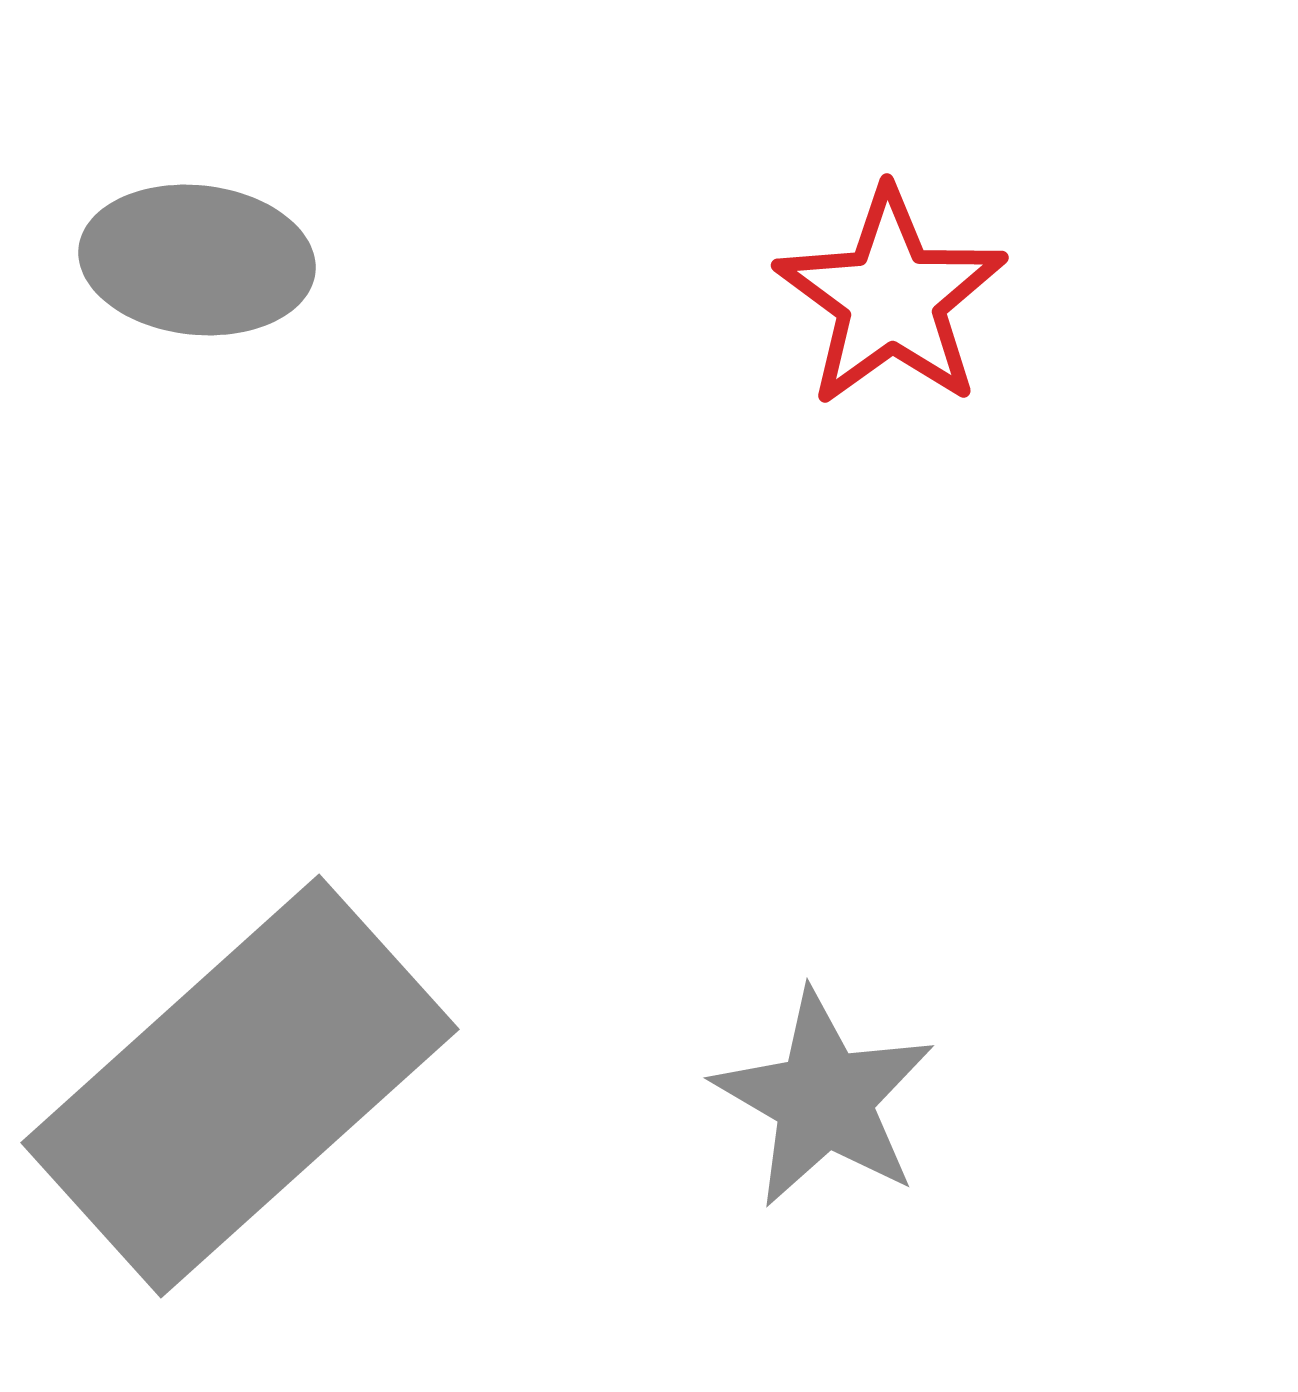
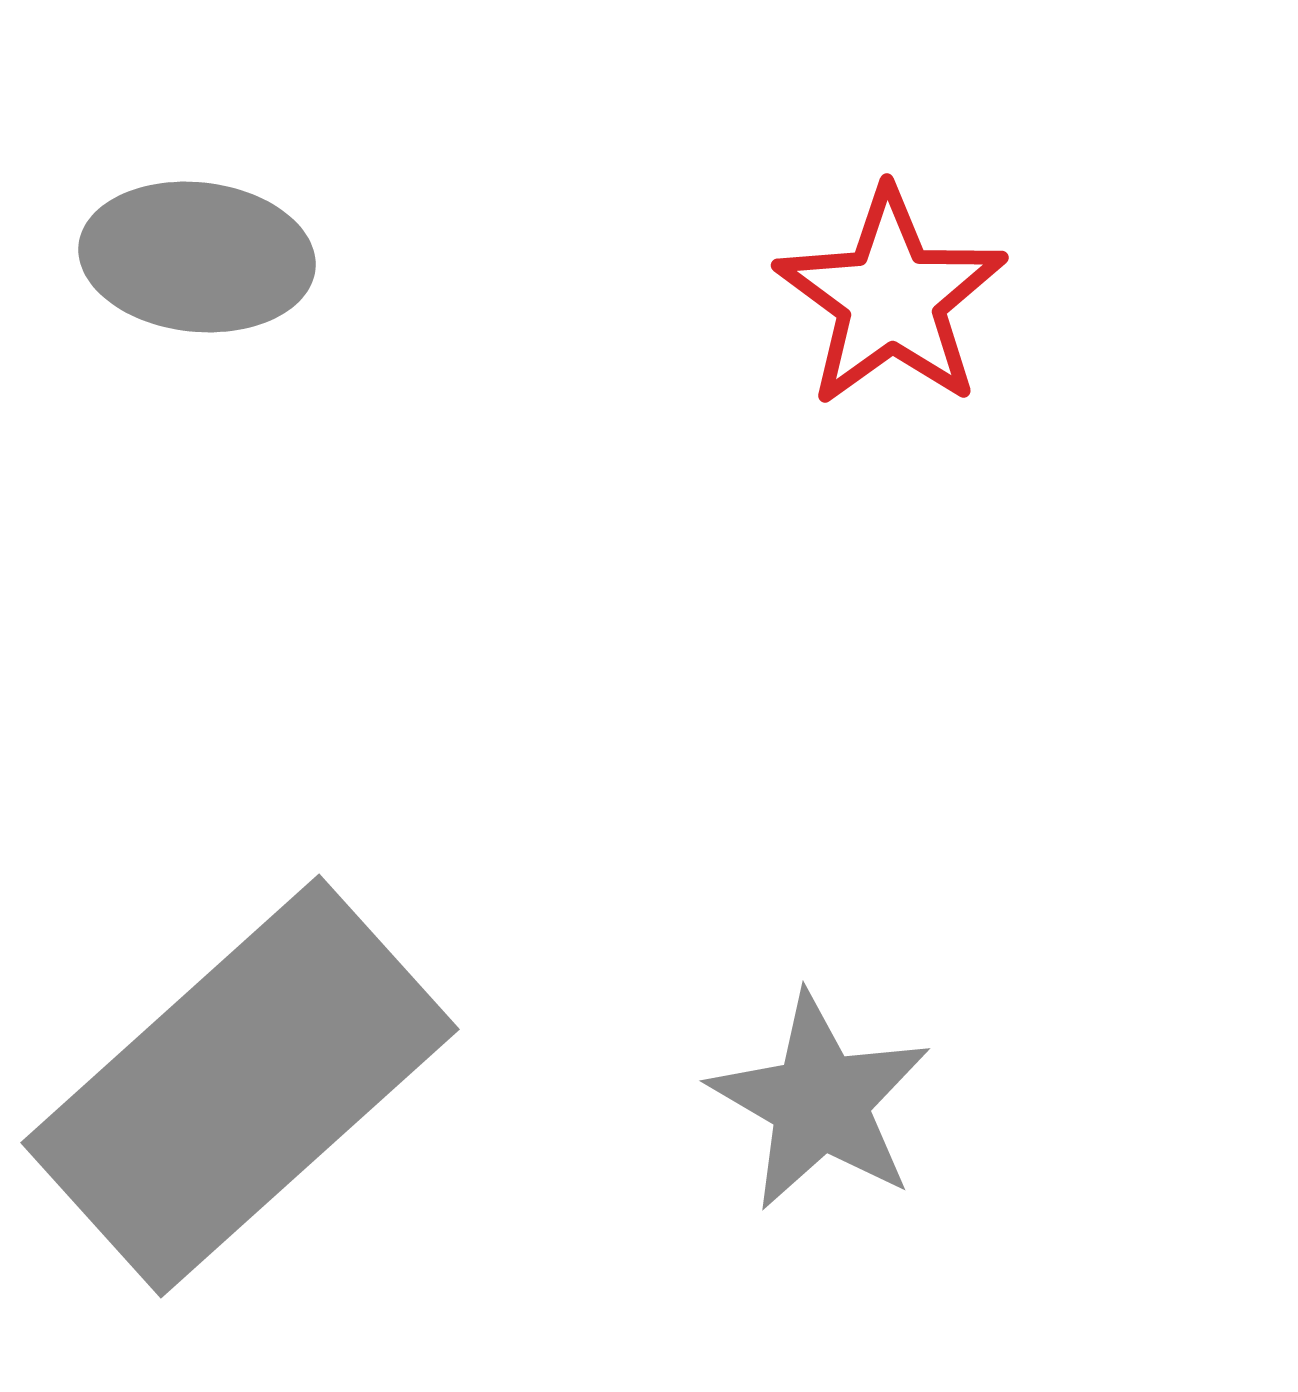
gray ellipse: moved 3 px up
gray star: moved 4 px left, 3 px down
